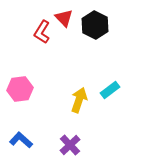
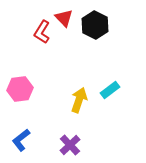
blue L-shape: rotated 80 degrees counterclockwise
